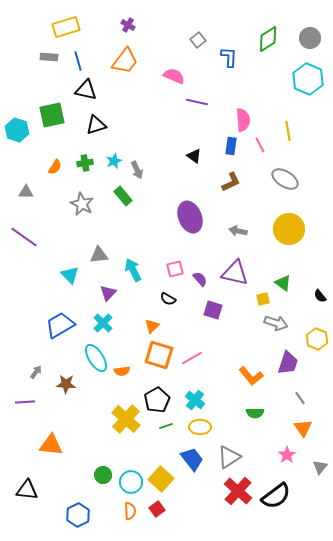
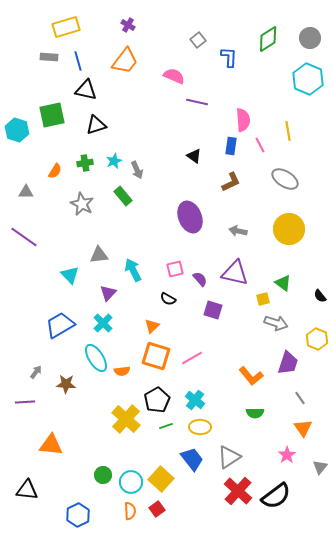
orange semicircle at (55, 167): moved 4 px down
orange square at (159, 355): moved 3 px left, 1 px down
